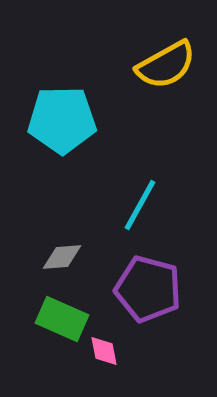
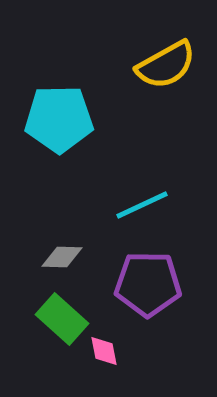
cyan pentagon: moved 3 px left, 1 px up
cyan line: moved 2 px right; rotated 36 degrees clockwise
gray diamond: rotated 6 degrees clockwise
purple pentagon: moved 5 px up; rotated 14 degrees counterclockwise
green rectangle: rotated 18 degrees clockwise
